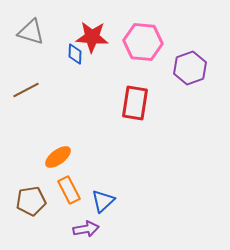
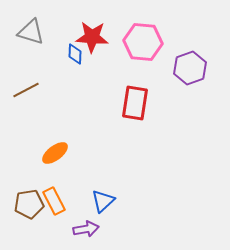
orange ellipse: moved 3 px left, 4 px up
orange rectangle: moved 15 px left, 11 px down
brown pentagon: moved 2 px left, 3 px down
